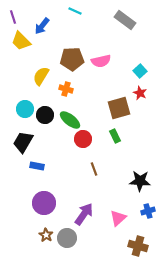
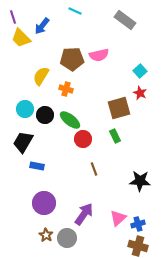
yellow trapezoid: moved 3 px up
pink semicircle: moved 2 px left, 6 px up
blue cross: moved 10 px left, 13 px down
